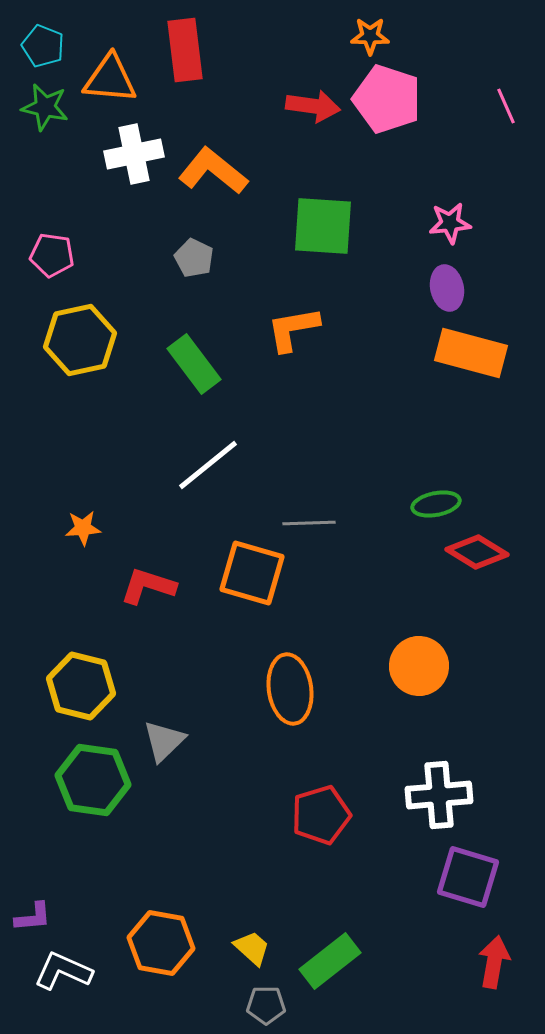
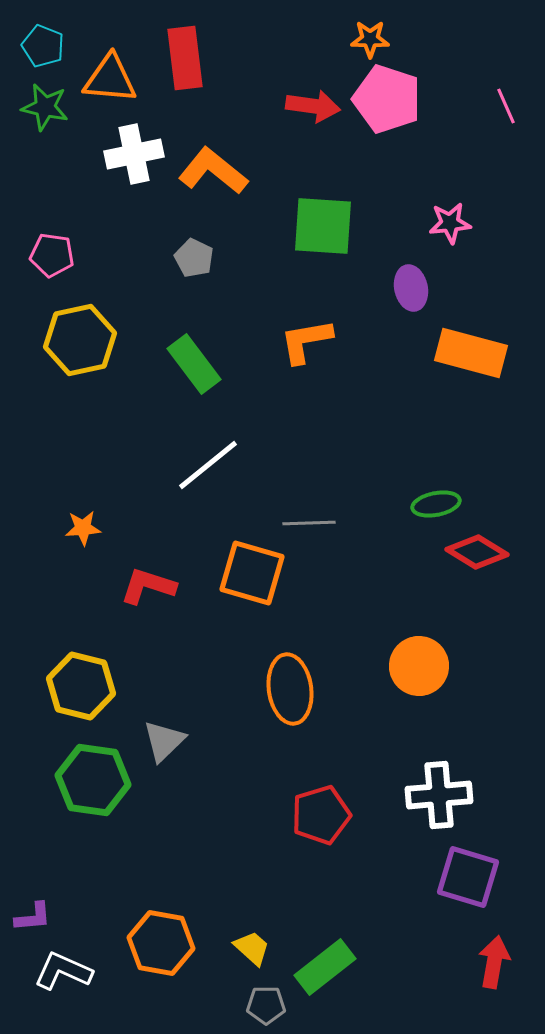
orange star at (370, 36): moved 3 px down
red rectangle at (185, 50): moved 8 px down
purple ellipse at (447, 288): moved 36 px left
orange L-shape at (293, 329): moved 13 px right, 12 px down
green rectangle at (330, 961): moved 5 px left, 6 px down
